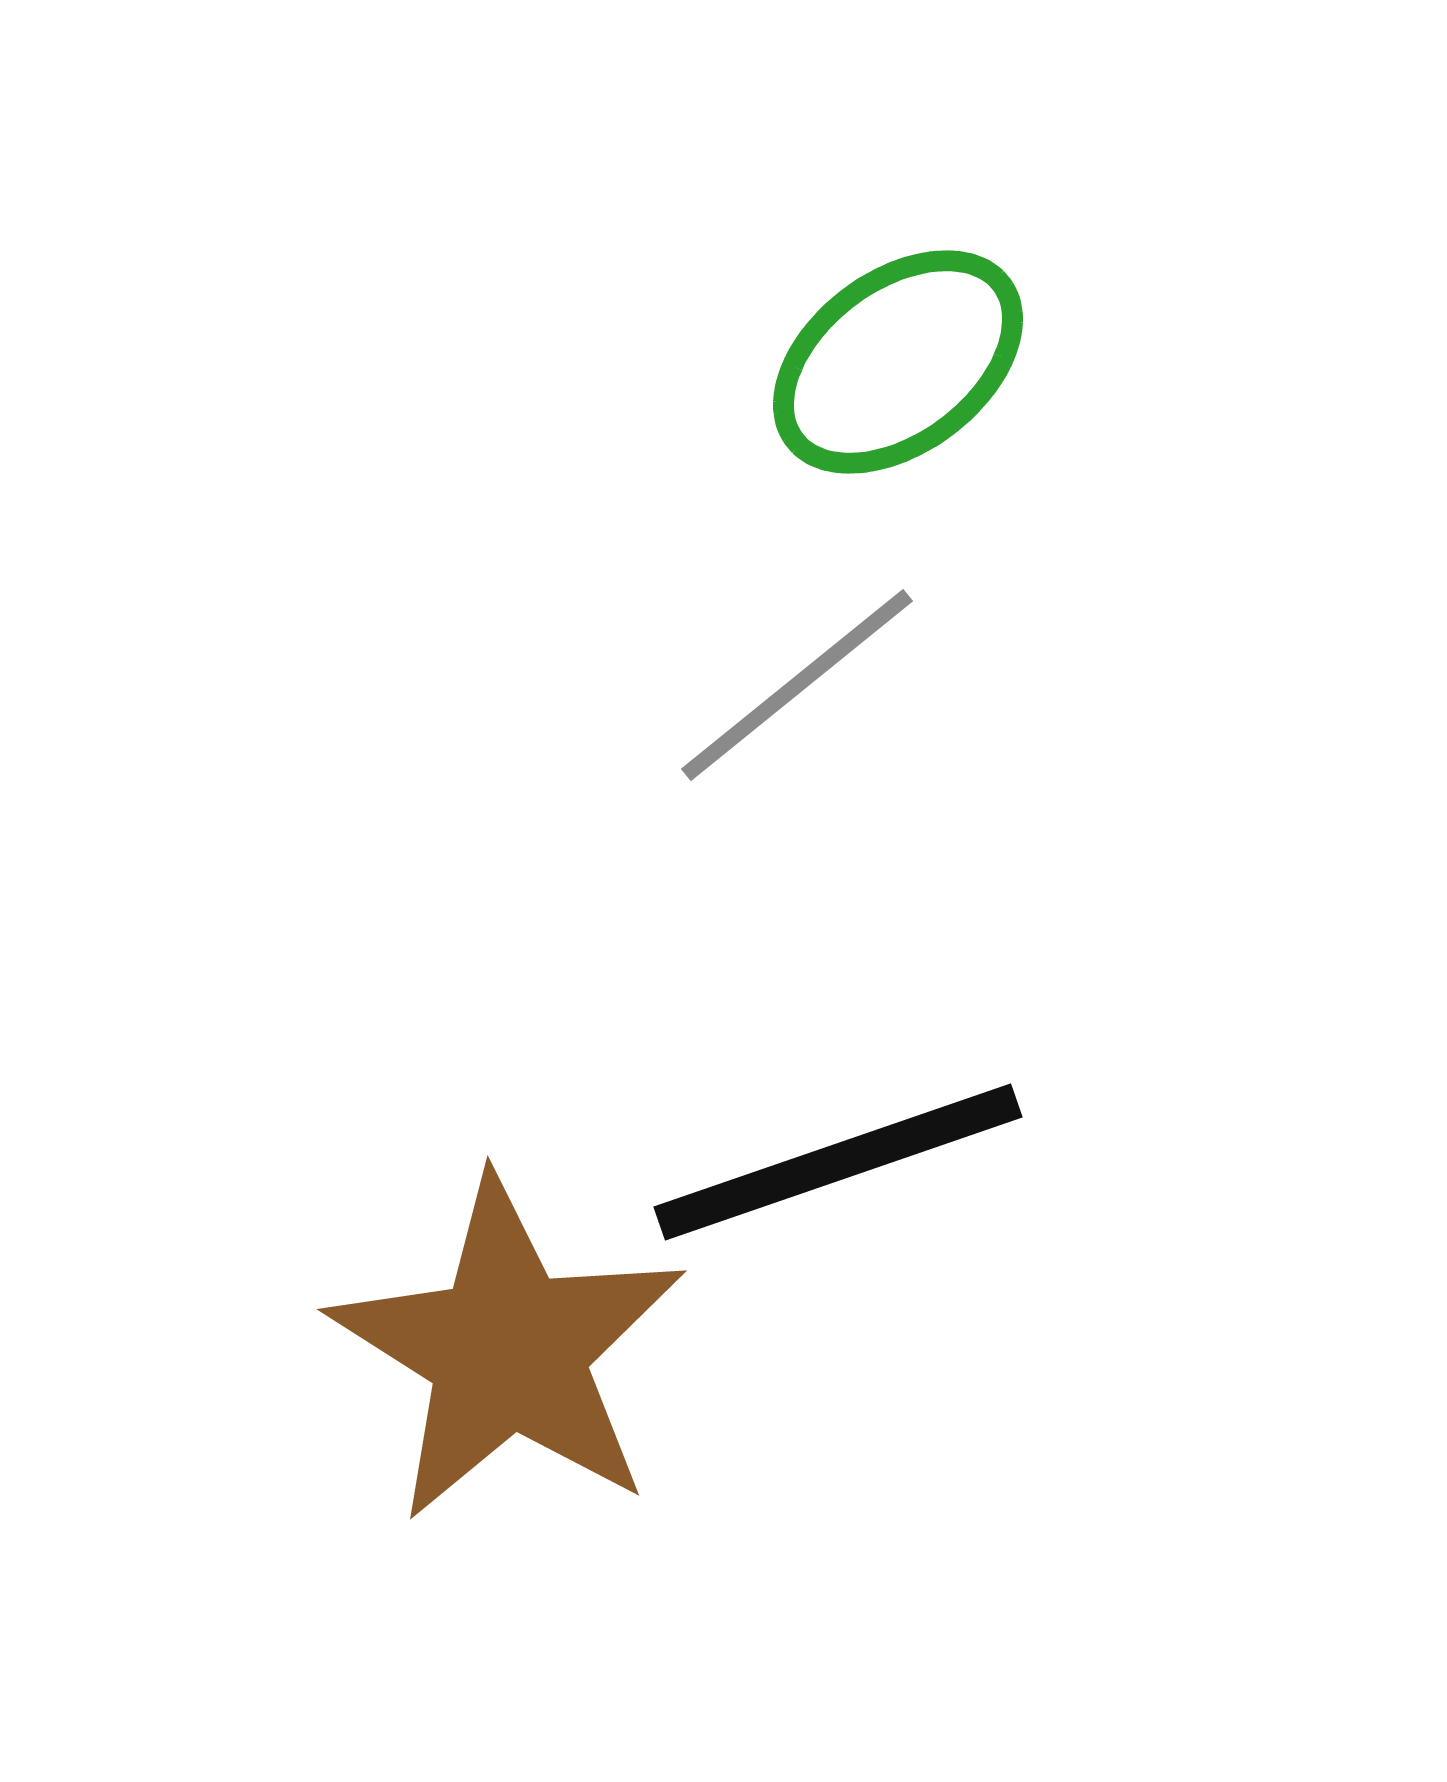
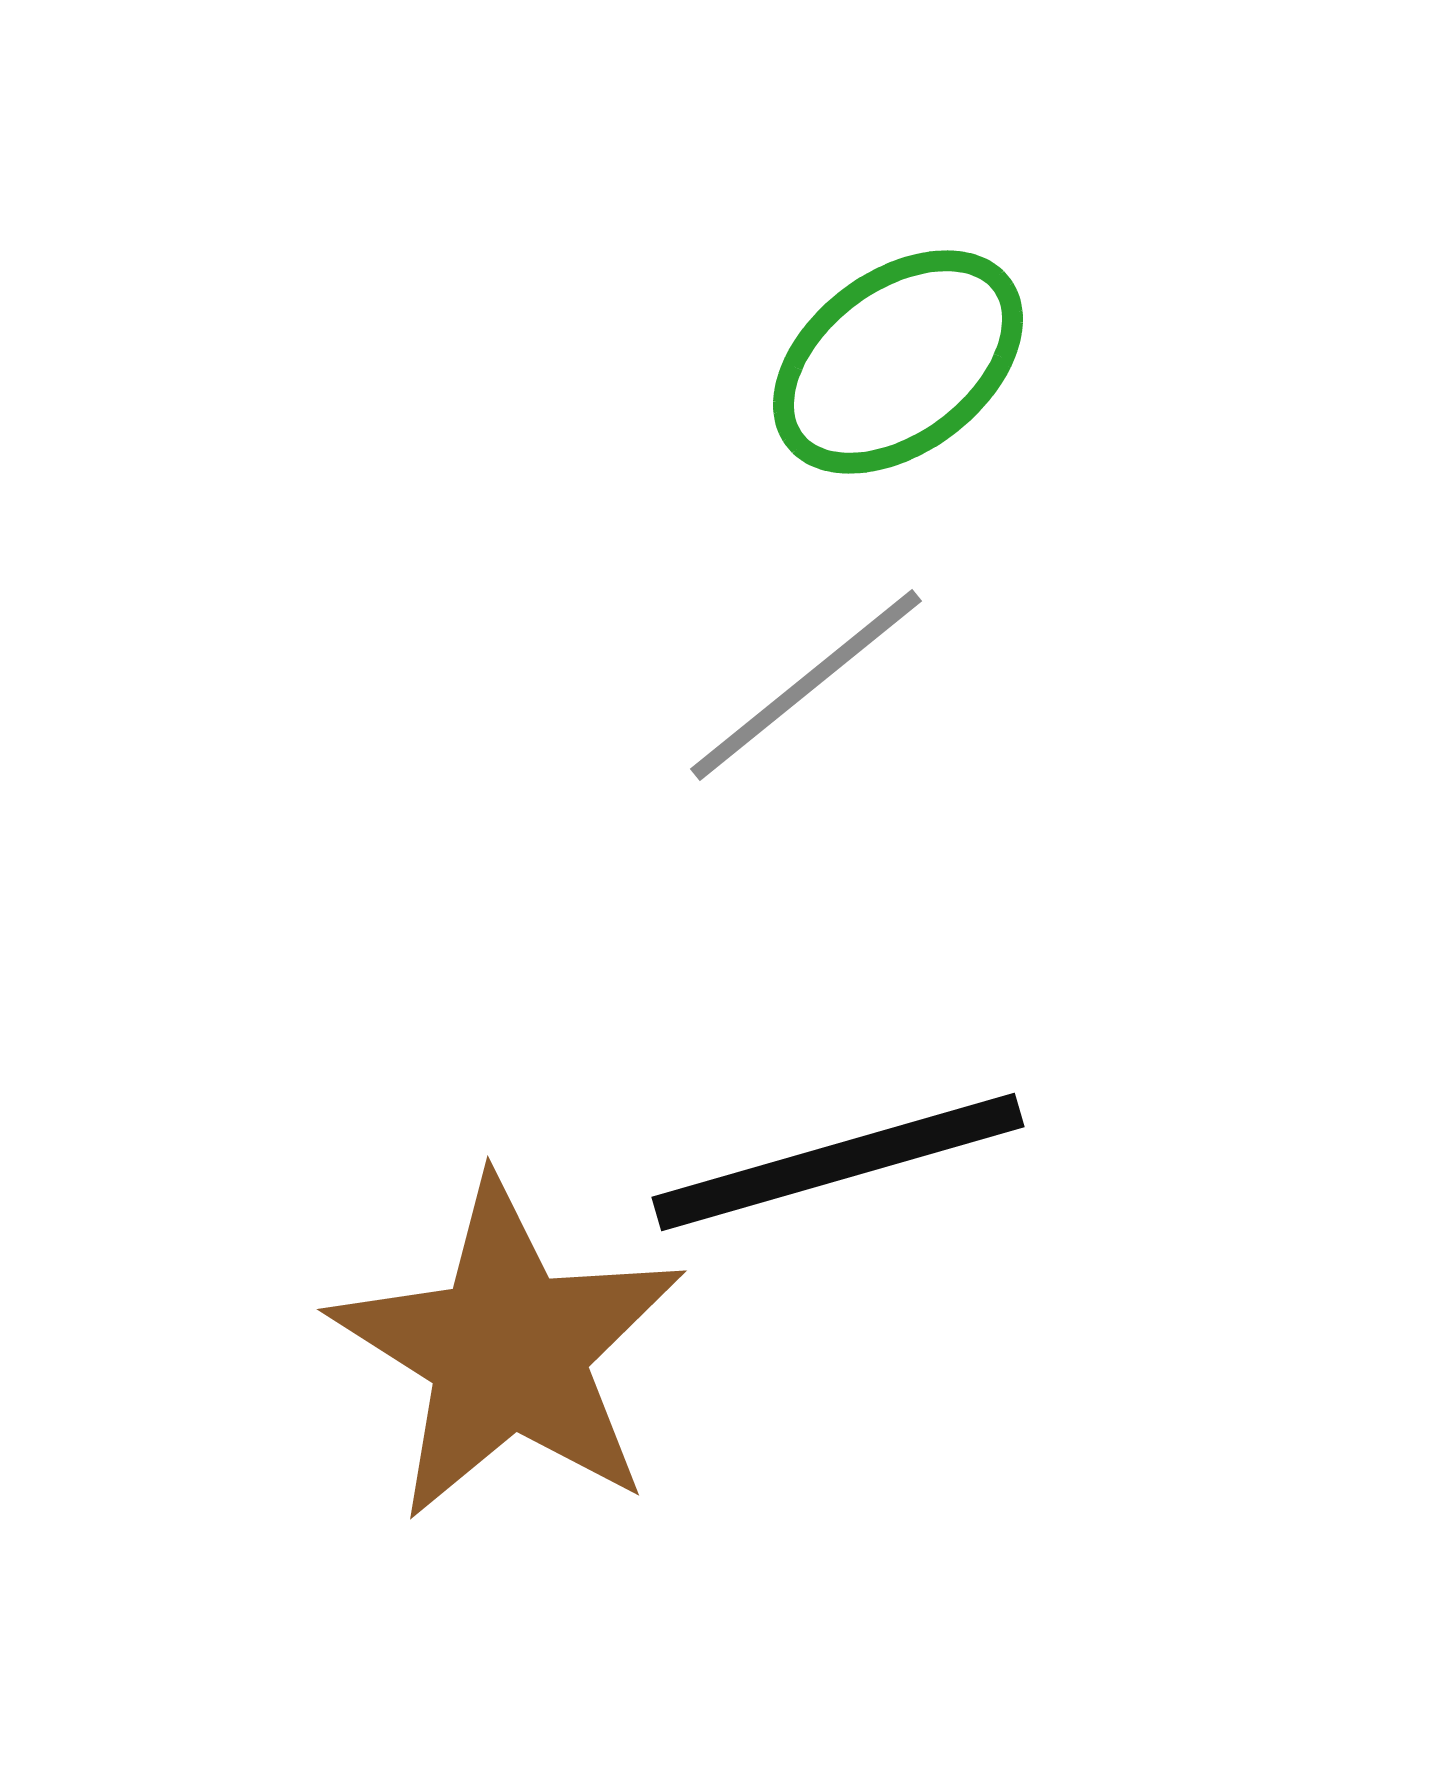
gray line: moved 9 px right
black line: rotated 3 degrees clockwise
